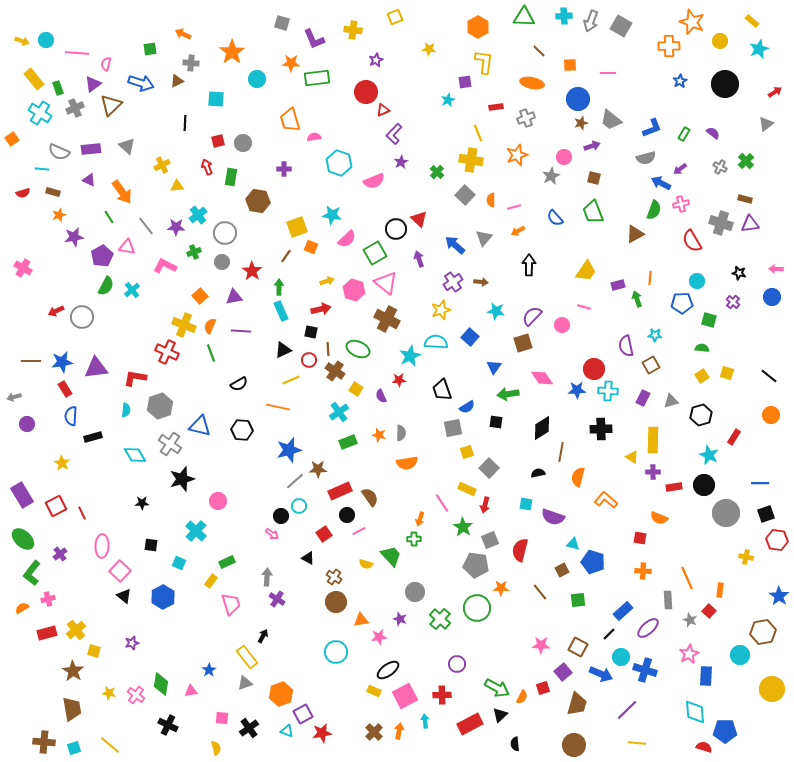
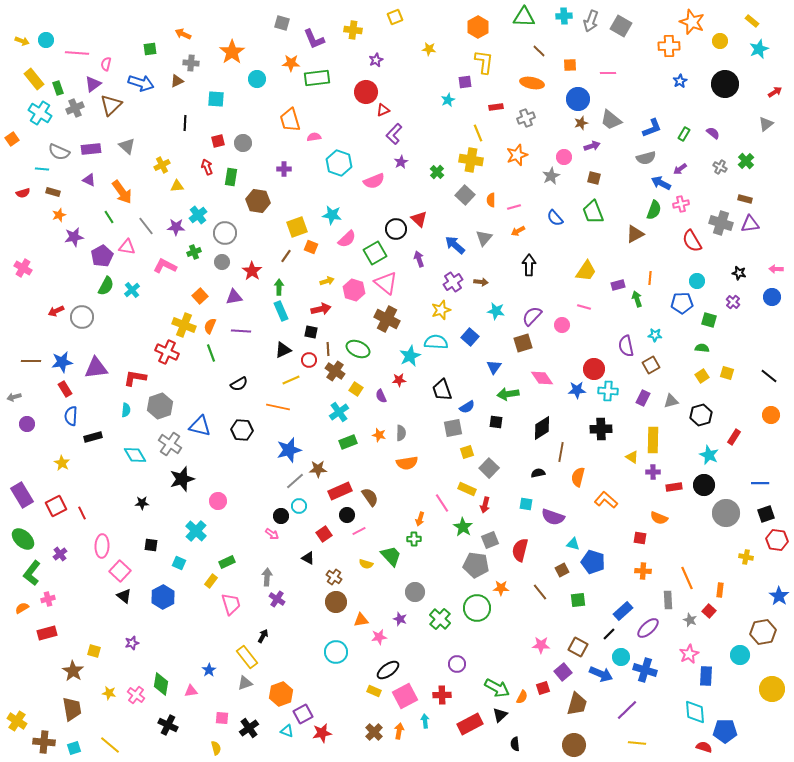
yellow cross at (76, 630): moved 59 px left, 91 px down; rotated 18 degrees counterclockwise
